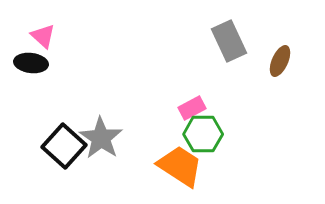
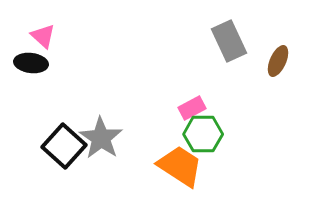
brown ellipse: moved 2 px left
